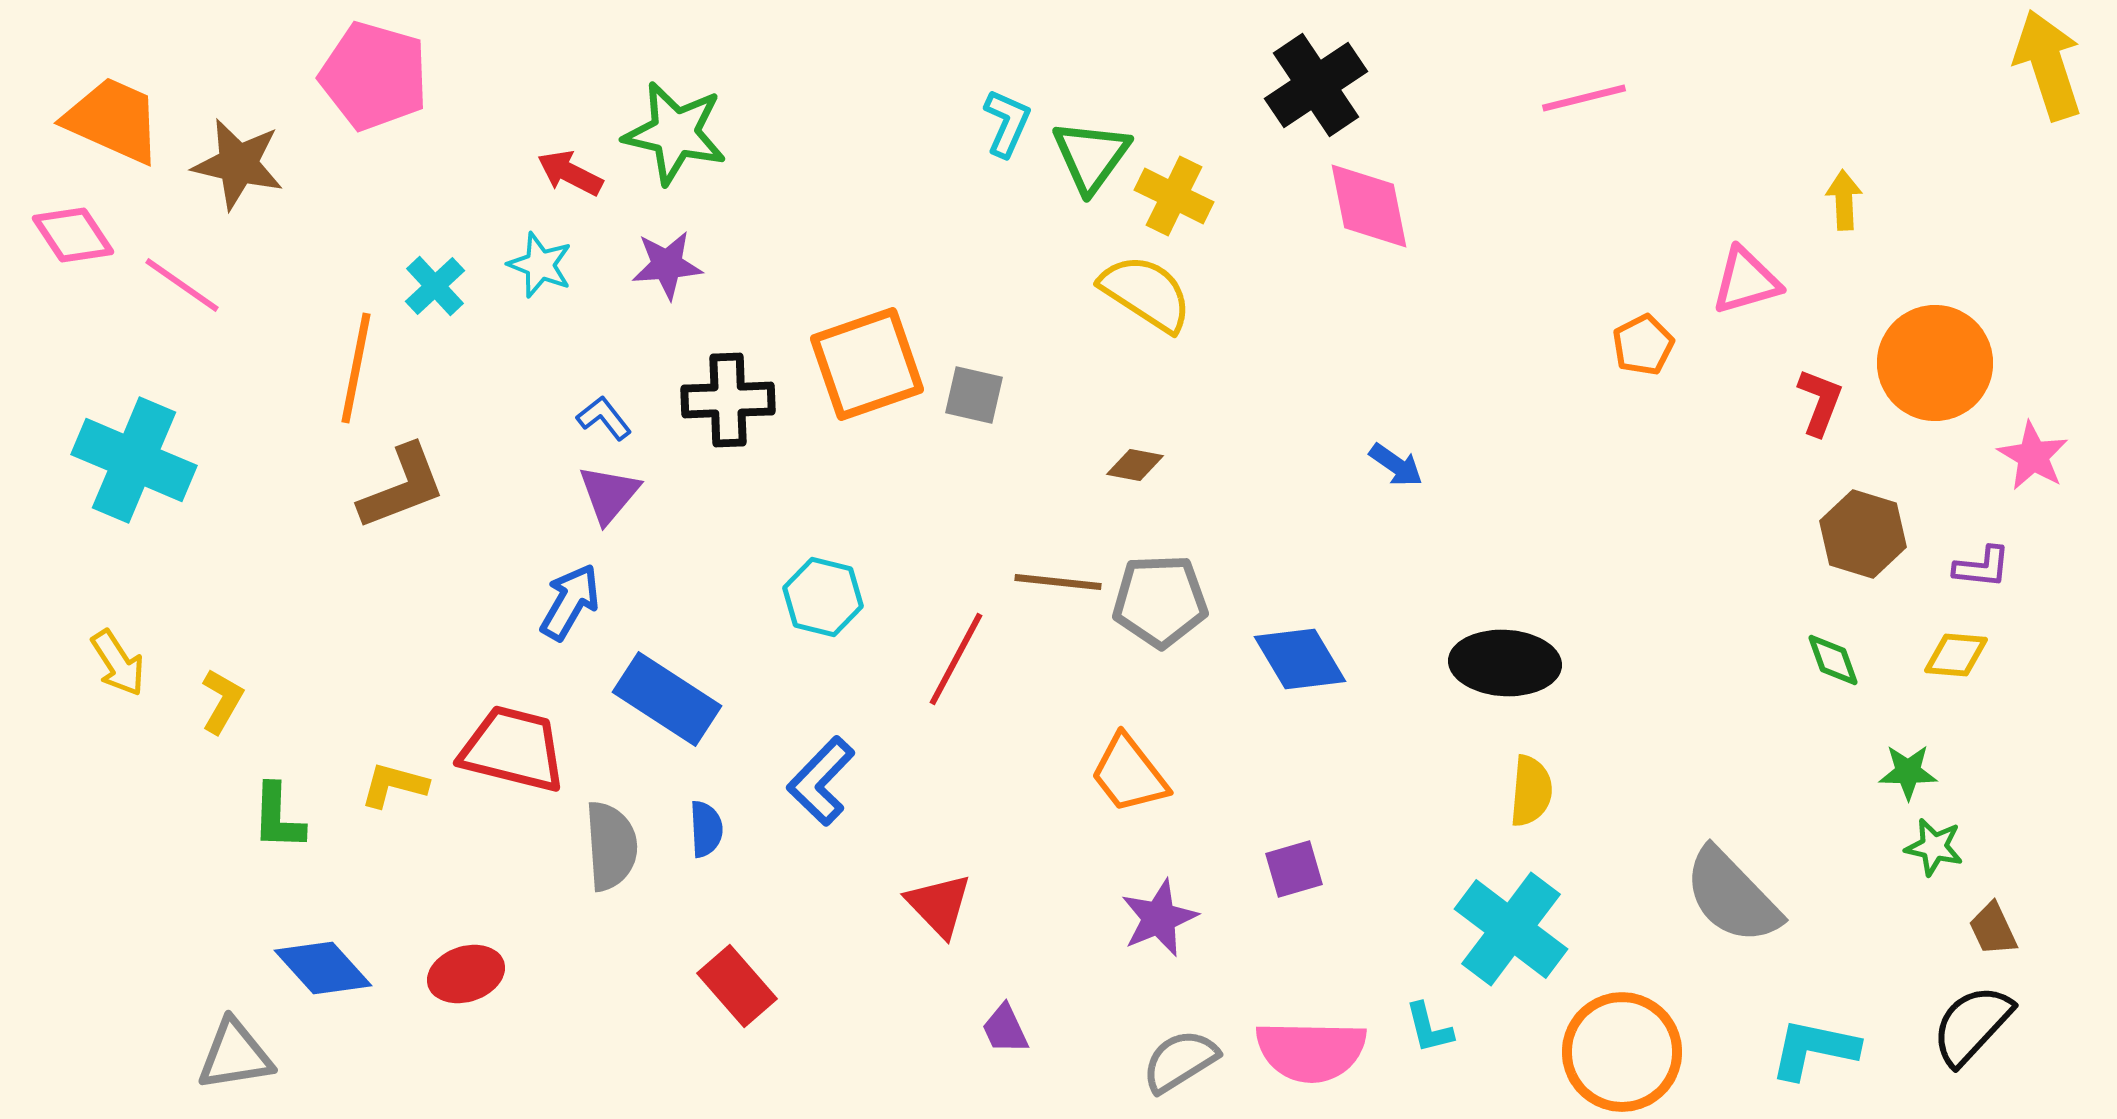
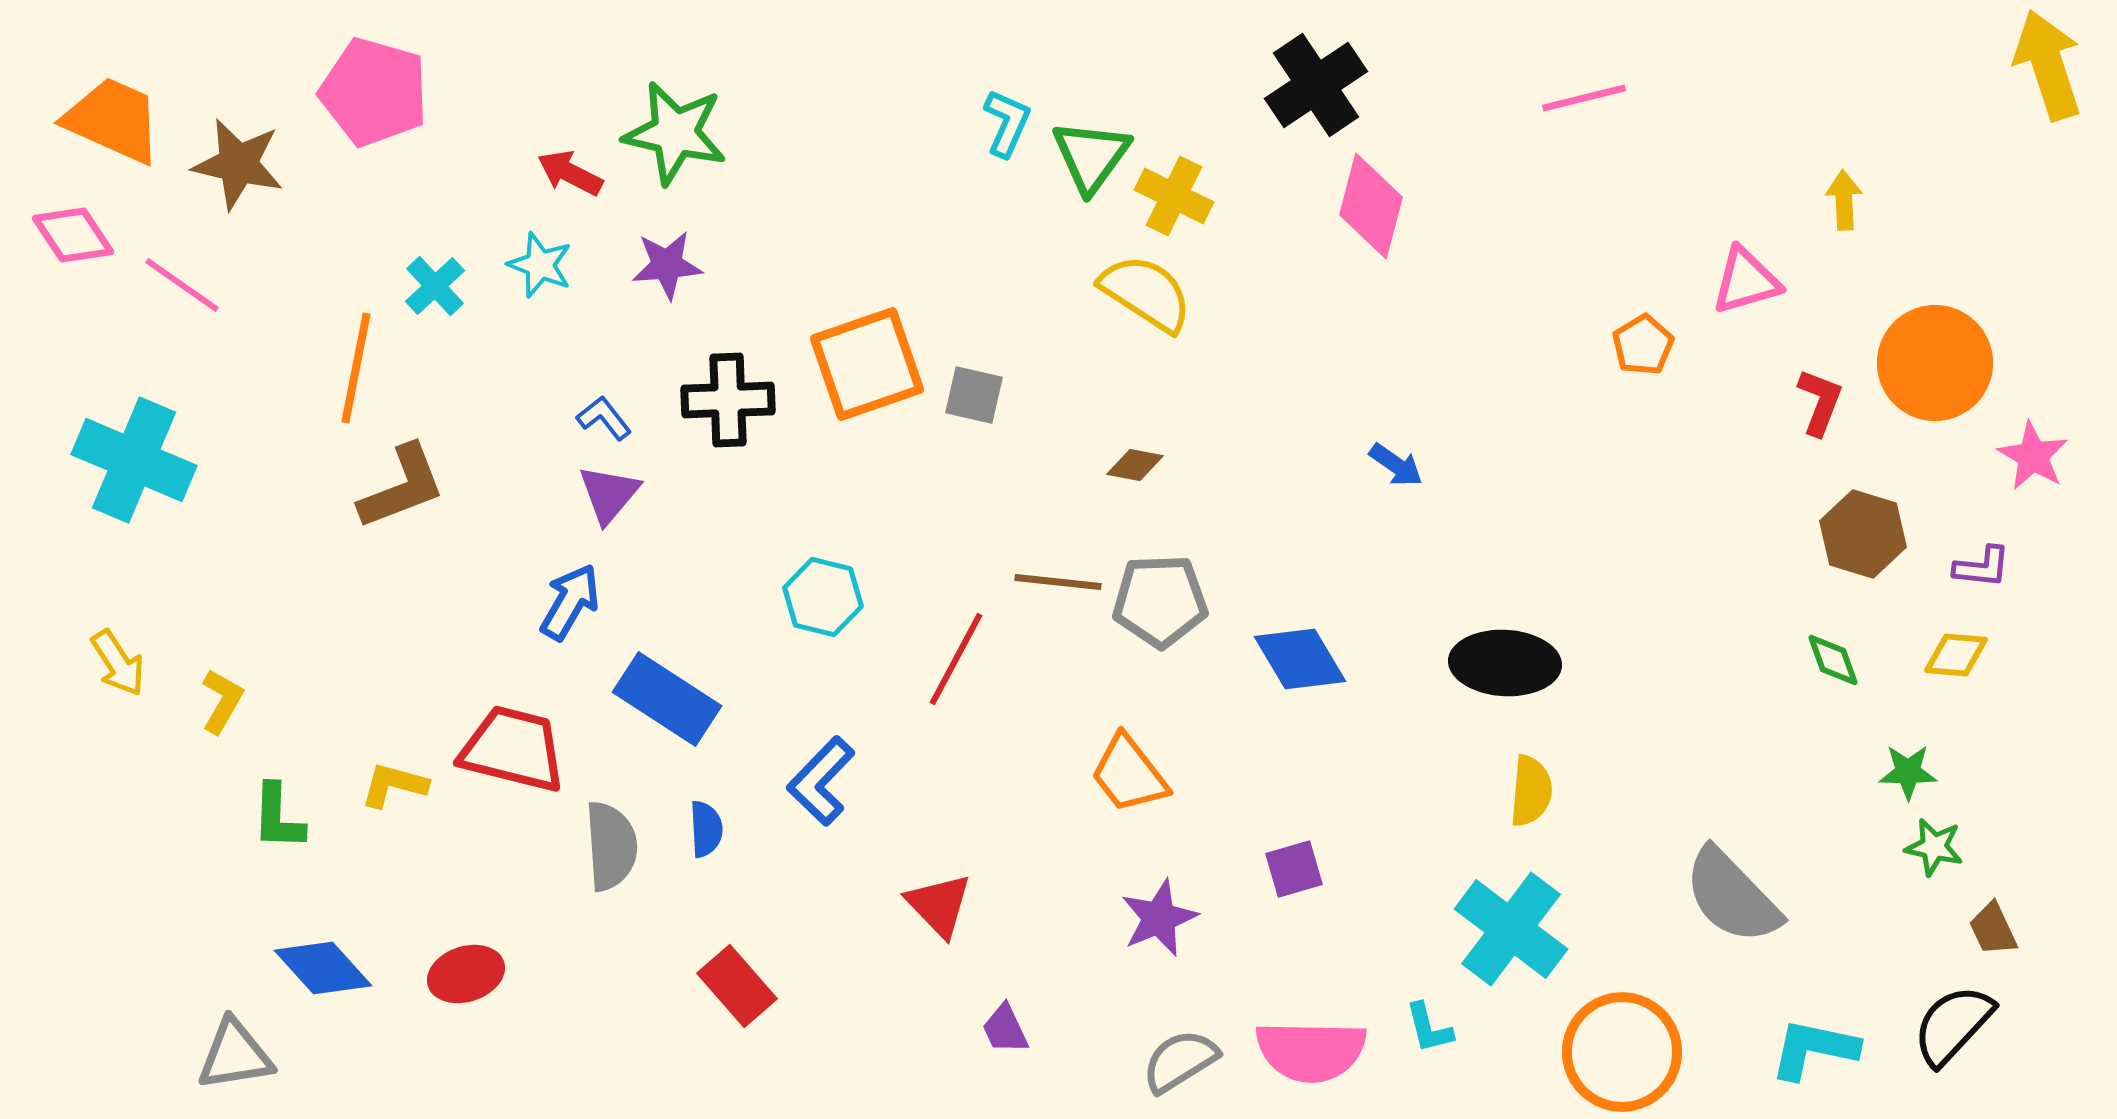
pink pentagon at (374, 76): moved 16 px down
pink diamond at (1369, 206): moved 2 px right; rotated 26 degrees clockwise
orange pentagon at (1643, 345): rotated 4 degrees counterclockwise
black semicircle at (1972, 1025): moved 19 px left
